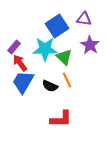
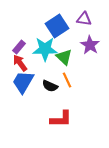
purple rectangle: moved 5 px right
